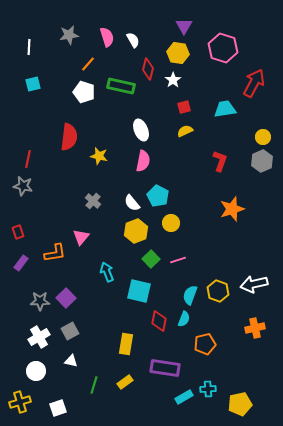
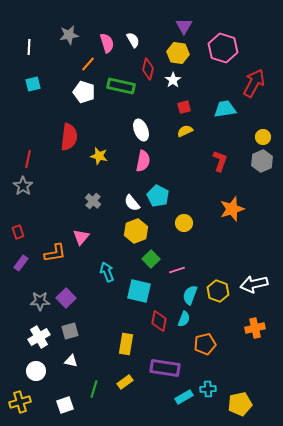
pink semicircle at (107, 37): moved 6 px down
gray star at (23, 186): rotated 24 degrees clockwise
yellow circle at (171, 223): moved 13 px right
pink line at (178, 260): moved 1 px left, 10 px down
gray square at (70, 331): rotated 12 degrees clockwise
green line at (94, 385): moved 4 px down
white square at (58, 408): moved 7 px right, 3 px up
